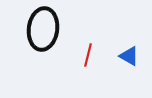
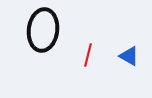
black ellipse: moved 1 px down
